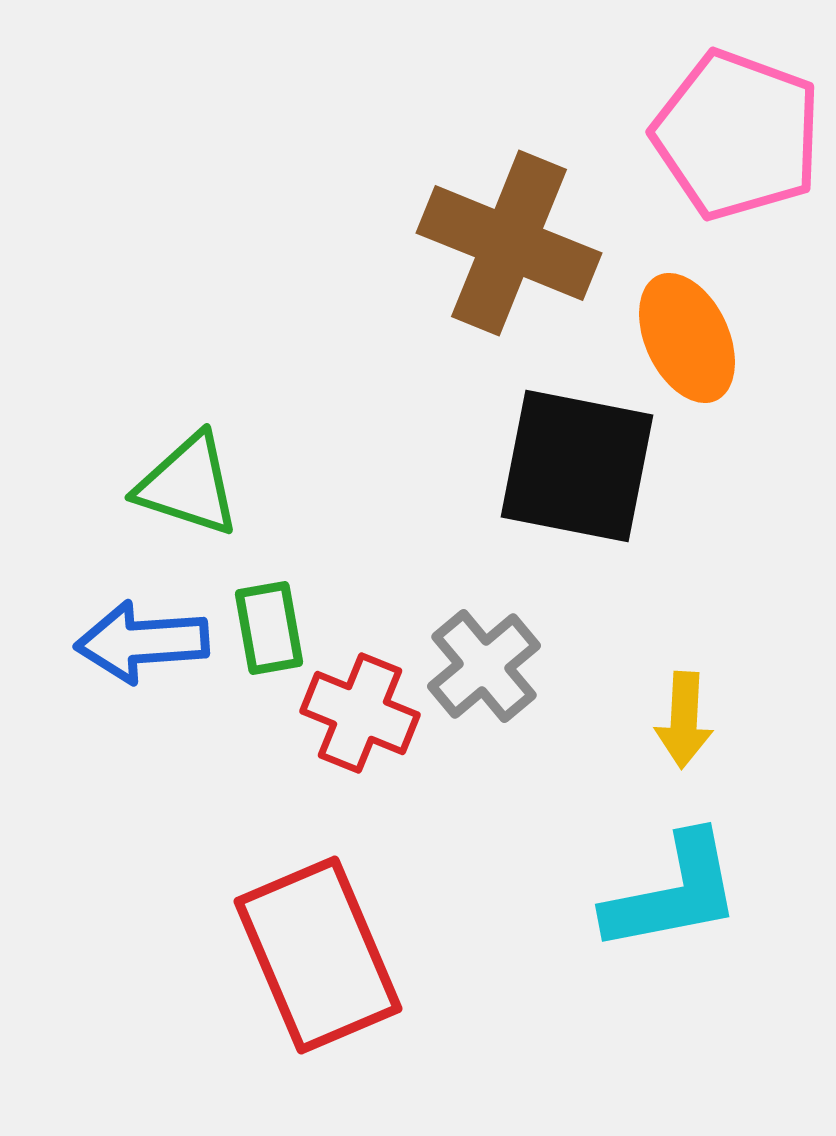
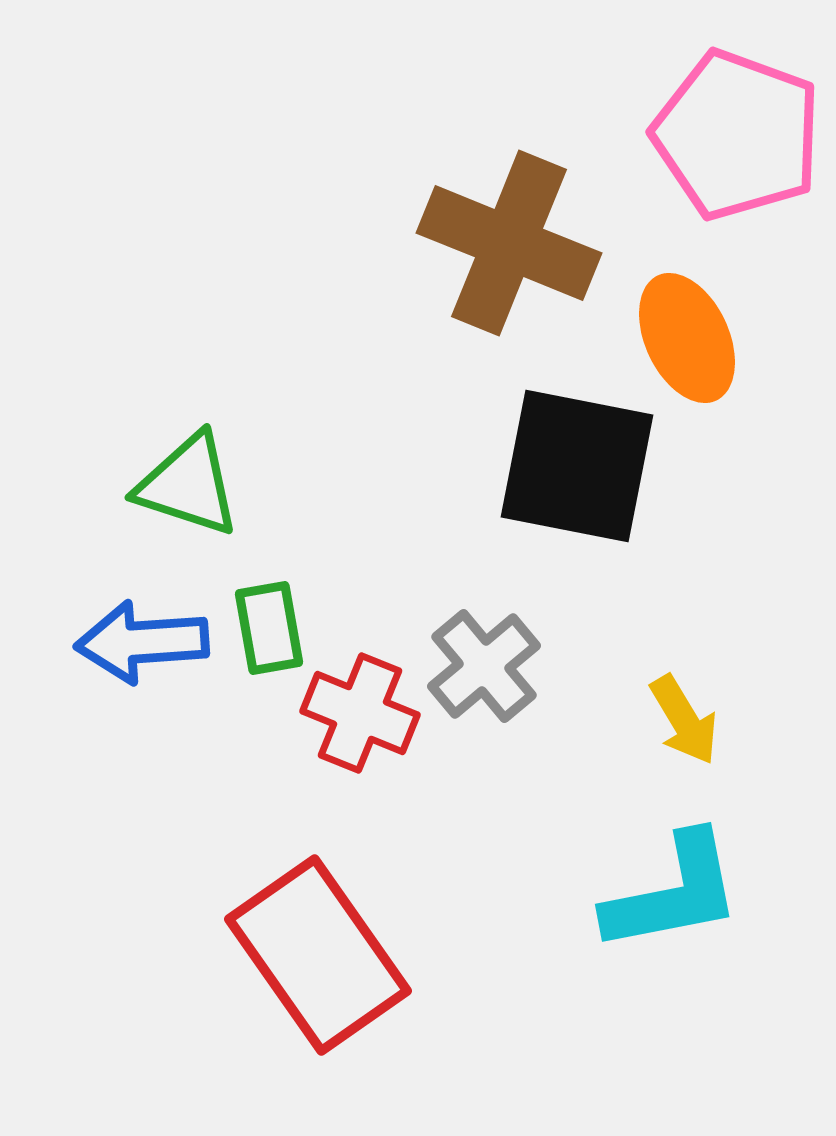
yellow arrow: rotated 34 degrees counterclockwise
red rectangle: rotated 12 degrees counterclockwise
